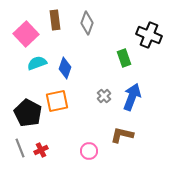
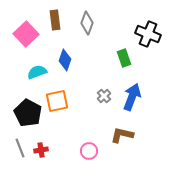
black cross: moved 1 px left, 1 px up
cyan semicircle: moved 9 px down
blue diamond: moved 8 px up
red cross: rotated 16 degrees clockwise
